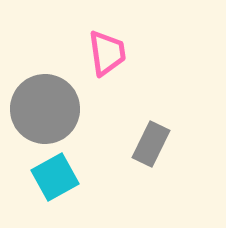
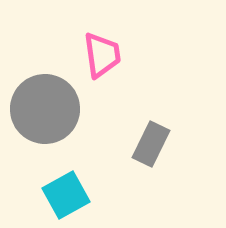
pink trapezoid: moved 5 px left, 2 px down
cyan square: moved 11 px right, 18 px down
